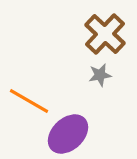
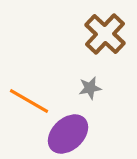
gray star: moved 10 px left, 13 px down
